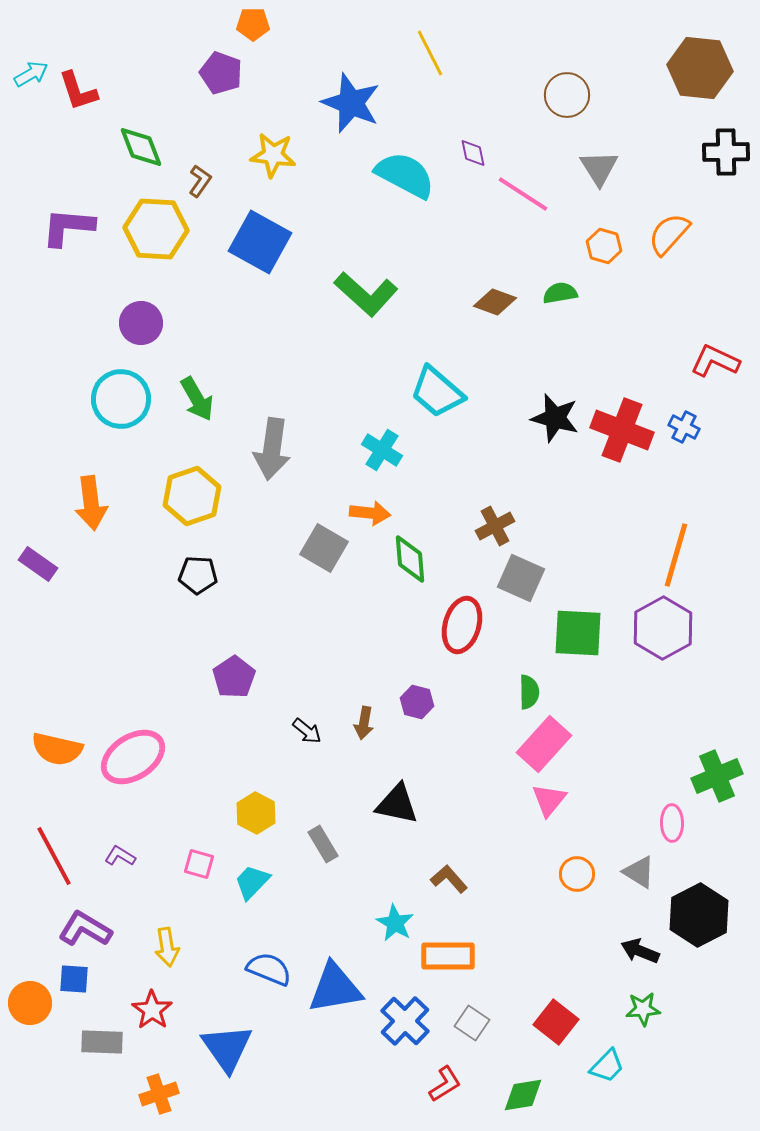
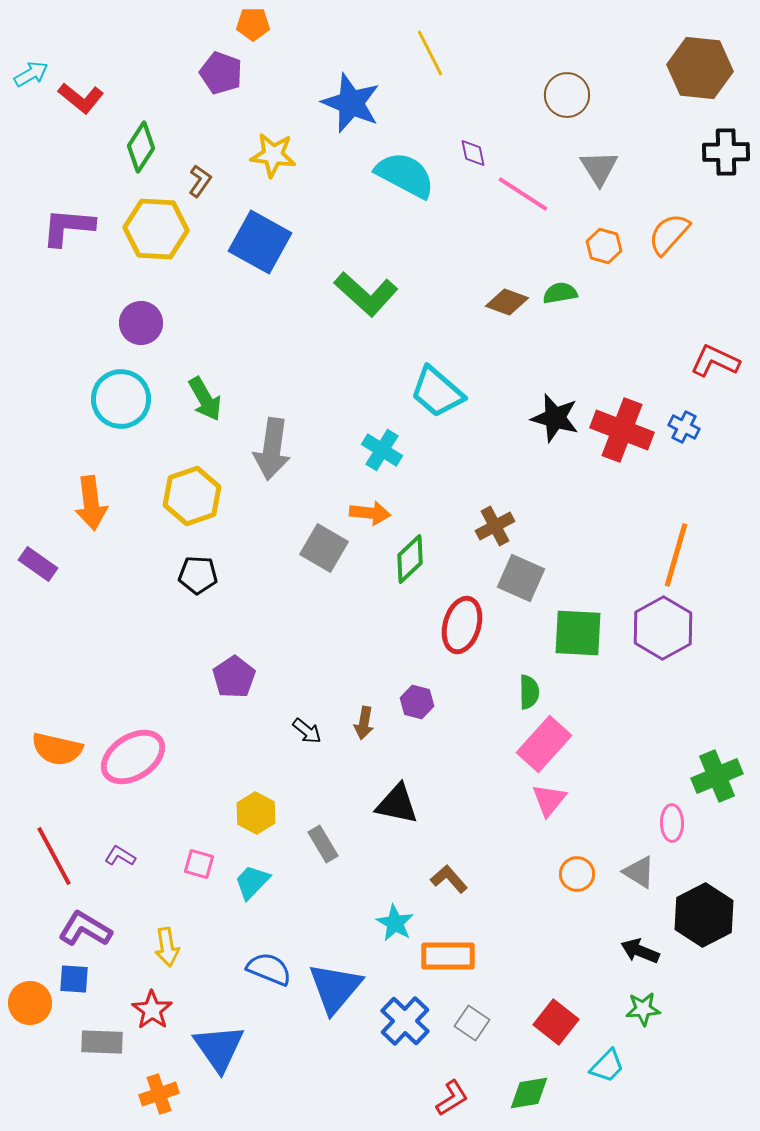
red L-shape at (78, 91): moved 3 px right, 7 px down; rotated 33 degrees counterclockwise
green diamond at (141, 147): rotated 54 degrees clockwise
brown diamond at (495, 302): moved 12 px right
green arrow at (197, 399): moved 8 px right
green diamond at (410, 559): rotated 51 degrees clockwise
black hexagon at (699, 915): moved 5 px right
blue triangle at (335, 988): rotated 40 degrees counterclockwise
blue triangle at (227, 1048): moved 8 px left
red L-shape at (445, 1084): moved 7 px right, 14 px down
green diamond at (523, 1095): moved 6 px right, 2 px up
